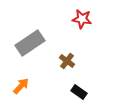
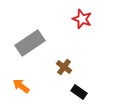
red star: rotated 12 degrees clockwise
brown cross: moved 3 px left, 6 px down
orange arrow: rotated 96 degrees counterclockwise
